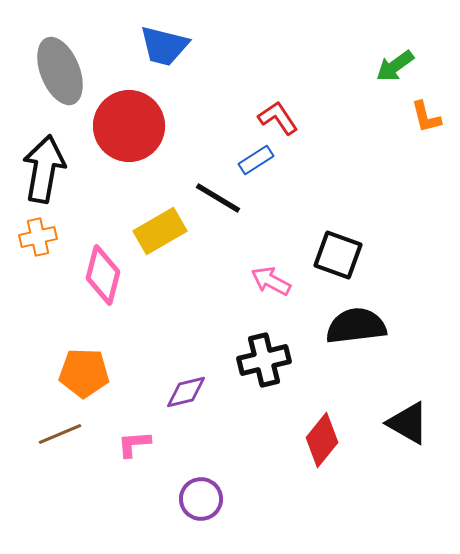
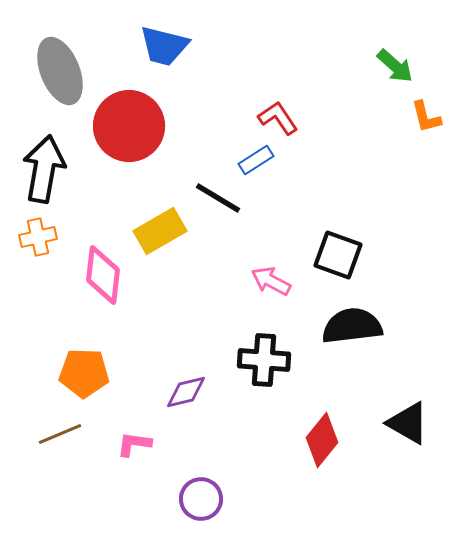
green arrow: rotated 102 degrees counterclockwise
pink diamond: rotated 8 degrees counterclockwise
black semicircle: moved 4 px left
black cross: rotated 18 degrees clockwise
pink L-shape: rotated 12 degrees clockwise
